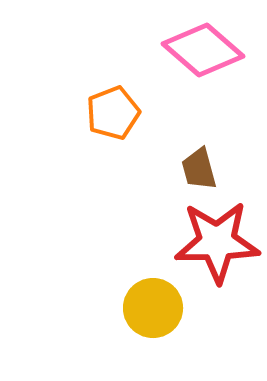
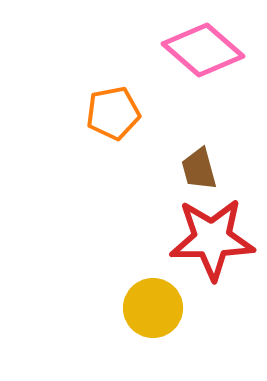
orange pentagon: rotated 10 degrees clockwise
red star: moved 5 px left, 3 px up
